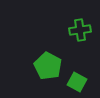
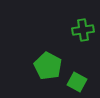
green cross: moved 3 px right
